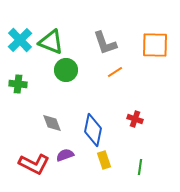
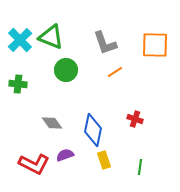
green triangle: moved 5 px up
gray diamond: rotated 15 degrees counterclockwise
